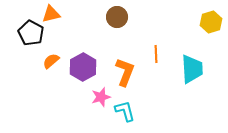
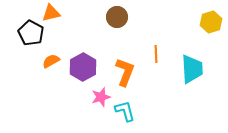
orange triangle: moved 1 px up
orange semicircle: rotated 12 degrees clockwise
